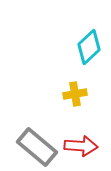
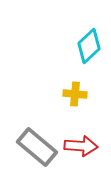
cyan diamond: moved 1 px up
yellow cross: rotated 15 degrees clockwise
